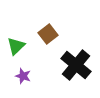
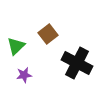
black cross: moved 1 px right, 2 px up; rotated 12 degrees counterclockwise
purple star: moved 1 px right, 1 px up; rotated 28 degrees counterclockwise
